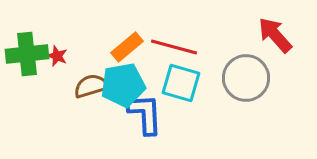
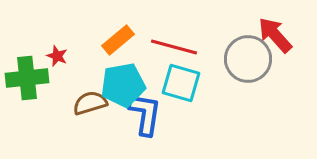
orange rectangle: moved 9 px left, 7 px up
green cross: moved 24 px down
gray circle: moved 2 px right, 19 px up
brown semicircle: moved 1 px left, 17 px down
blue L-shape: rotated 12 degrees clockwise
